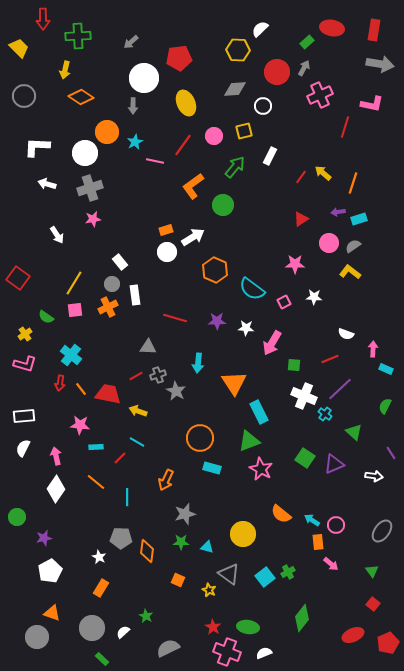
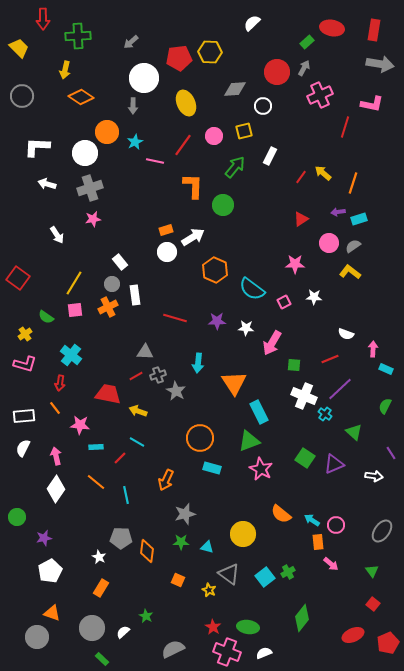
white semicircle at (260, 29): moved 8 px left, 6 px up
yellow hexagon at (238, 50): moved 28 px left, 2 px down
gray circle at (24, 96): moved 2 px left
orange L-shape at (193, 186): rotated 128 degrees clockwise
gray triangle at (148, 347): moved 3 px left, 5 px down
orange line at (81, 389): moved 26 px left, 19 px down
cyan line at (127, 497): moved 1 px left, 2 px up; rotated 12 degrees counterclockwise
gray semicircle at (168, 648): moved 5 px right, 1 px down
